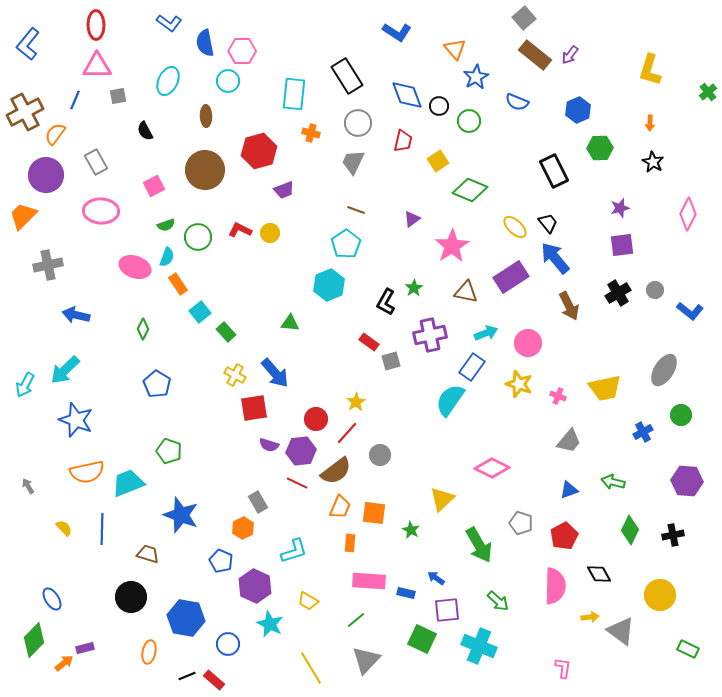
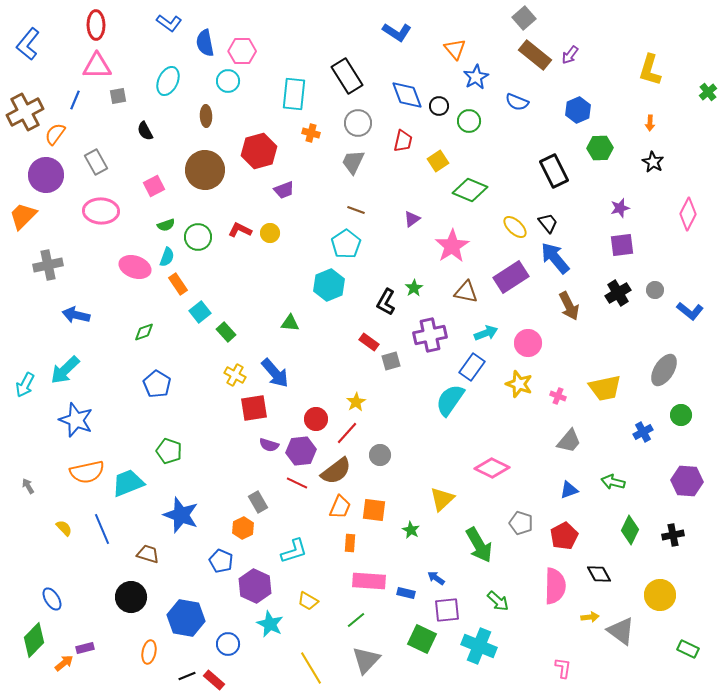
green diamond at (143, 329): moved 1 px right, 3 px down; rotated 45 degrees clockwise
orange square at (374, 513): moved 3 px up
blue line at (102, 529): rotated 24 degrees counterclockwise
